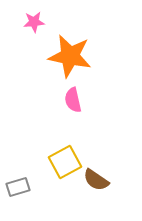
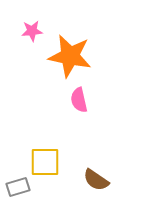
pink star: moved 2 px left, 9 px down
pink semicircle: moved 6 px right
yellow square: moved 20 px left; rotated 28 degrees clockwise
